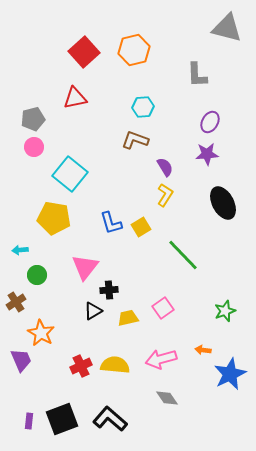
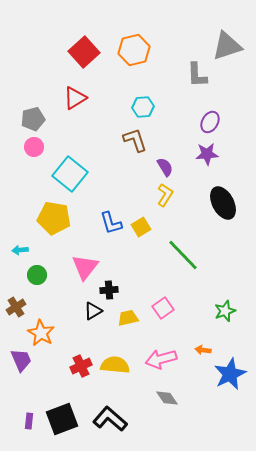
gray triangle: moved 18 px down; rotated 32 degrees counterclockwise
red triangle: rotated 20 degrees counterclockwise
brown L-shape: rotated 52 degrees clockwise
brown cross: moved 5 px down
